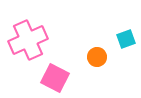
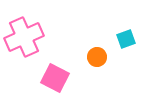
pink cross: moved 4 px left, 3 px up
